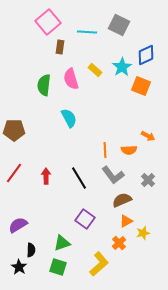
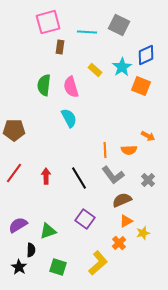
pink square: rotated 25 degrees clockwise
pink semicircle: moved 8 px down
green triangle: moved 14 px left, 12 px up
yellow L-shape: moved 1 px left, 1 px up
